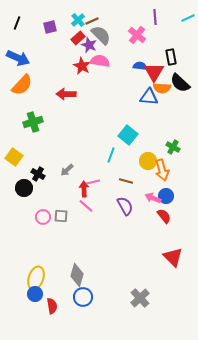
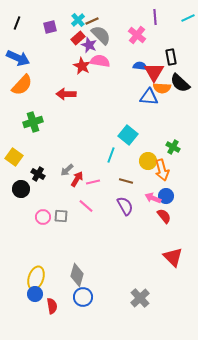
black circle at (24, 188): moved 3 px left, 1 px down
red arrow at (84, 189): moved 7 px left, 10 px up; rotated 35 degrees clockwise
